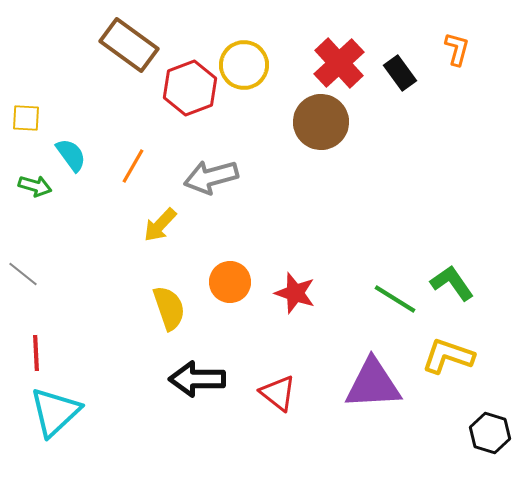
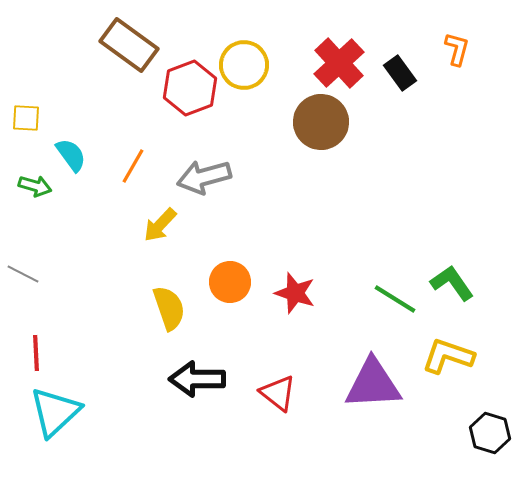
gray arrow: moved 7 px left
gray line: rotated 12 degrees counterclockwise
